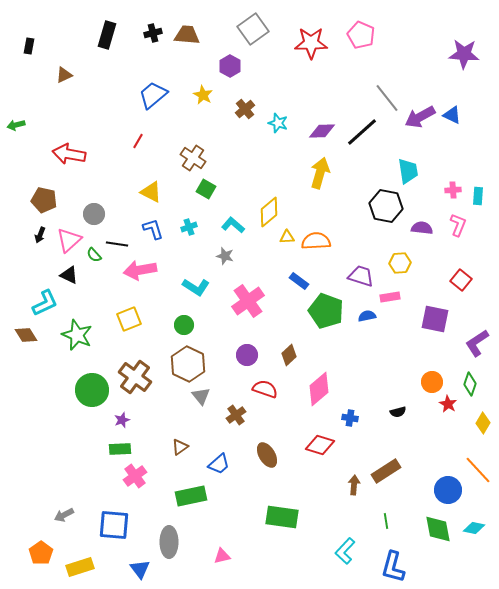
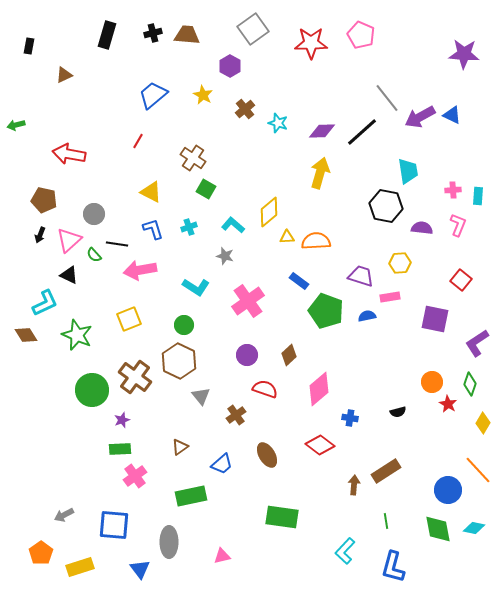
brown hexagon at (188, 364): moved 9 px left, 3 px up
red diamond at (320, 445): rotated 20 degrees clockwise
blue trapezoid at (219, 464): moved 3 px right
